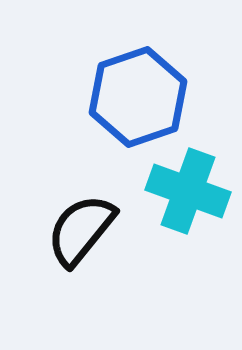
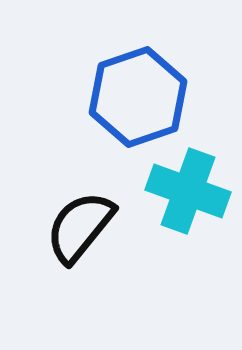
black semicircle: moved 1 px left, 3 px up
